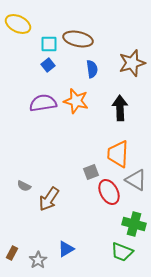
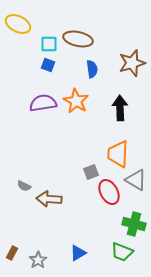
blue square: rotated 32 degrees counterclockwise
orange star: rotated 15 degrees clockwise
brown arrow: rotated 60 degrees clockwise
blue triangle: moved 12 px right, 4 px down
